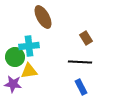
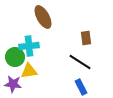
brown rectangle: rotated 24 degrees clockwise
black line: rotated 30 degrees clockwise
